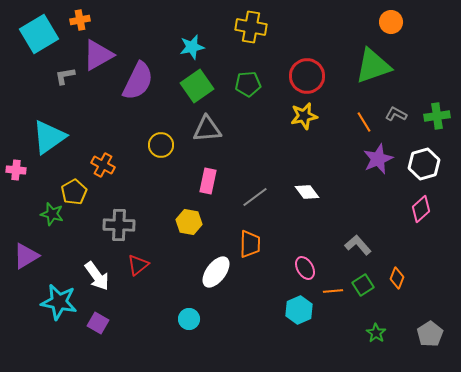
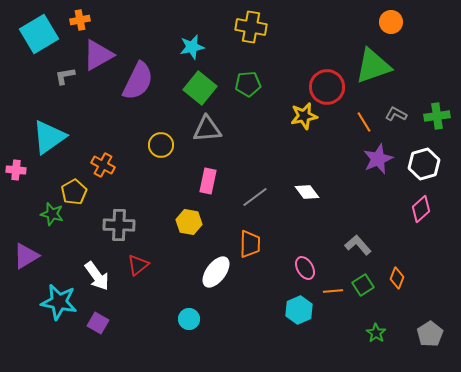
red circle at (307, 76): moved 20 px right, 11 px down
green square at (197, 86): moved 3 px right, 2 px down; rotated 16 degrees counterclockwise
